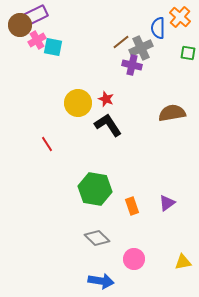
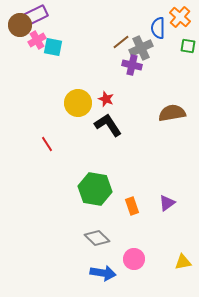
green square: moved 7 px up
blue arrow: moved 2 px right, 8 px up
